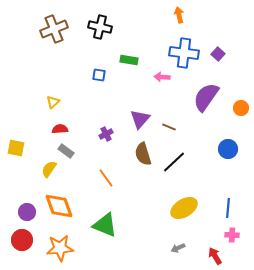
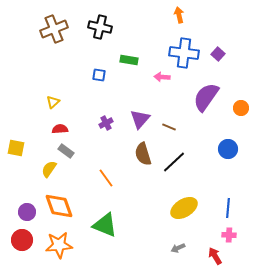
purple cross: moved 11 px up
pink cross: moved 3 px left
orange star: moved 1 px left, 3 px up
